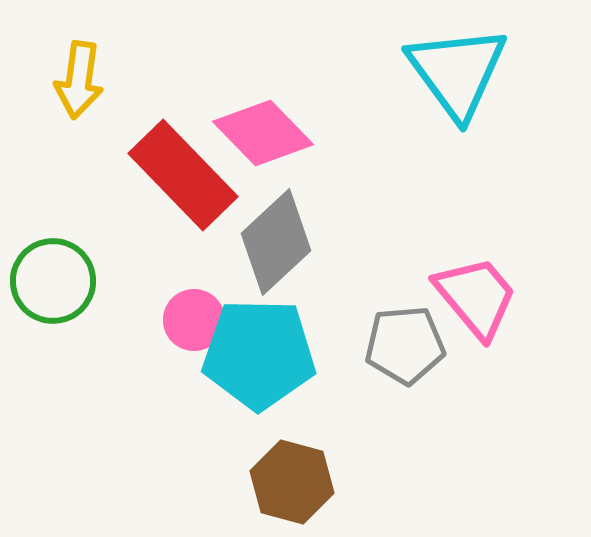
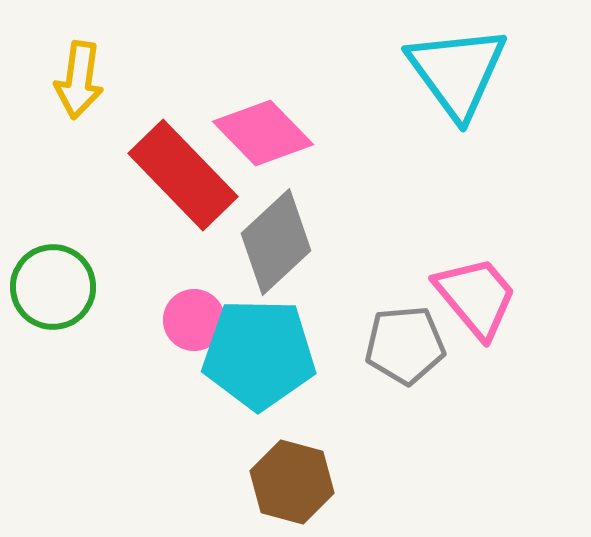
green circle: moved 6 px down
